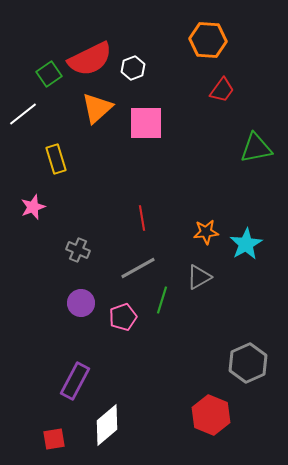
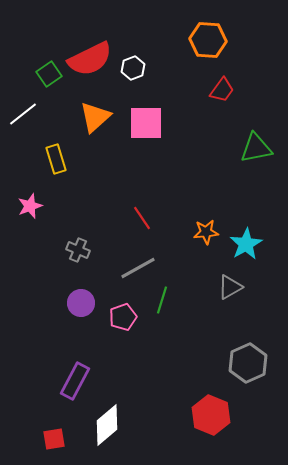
orange triangle: moved 2 px left, 9 px down
pink star: moved 3 px left, 1 px up
red line: rotated 25 degrees counterclockwise
gray triangle: moved 31 px right, 10 px down
